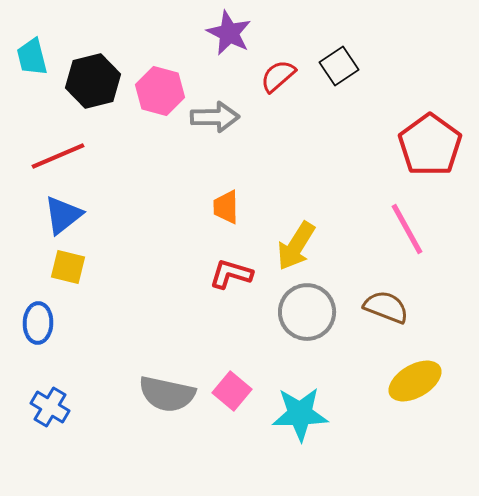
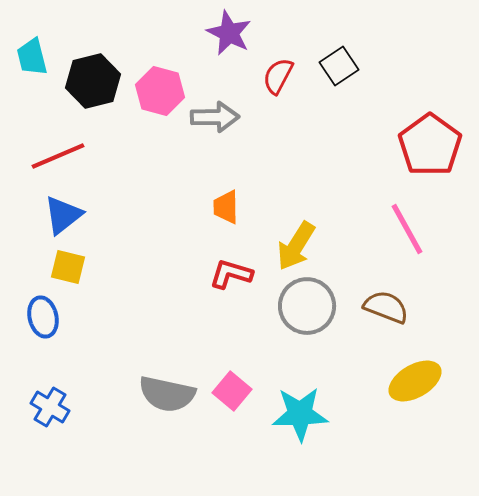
red semicircle: rotated 21 degrees counterclockwise
gray circle: moved 6 px up
blue ellipse: moved 5 px right, 6 px up; rotated 15 degrees counterclockwise
